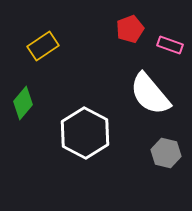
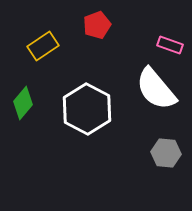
red pentagon: moved 33 px left, 4 px up
white semicircle: moved 6 px right, 5 px up
white hexagon: moved 2 px right, 24 px up
gray hexagon: rotated 8 degrees counterclockwise
